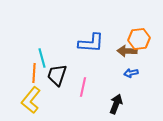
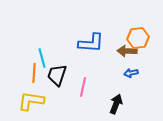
orange hexagon: moved 1 px left, 1 px up
yellow L-shape: moved 1 px down; rotated 60 degrees clockwise
